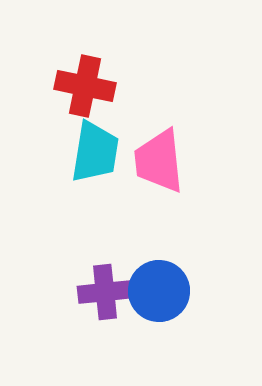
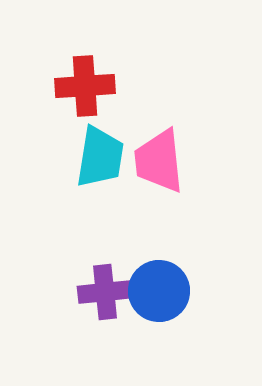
red cross: rotated 16 degrees counterclockwise
cyan trapezoid: moved 5 px right, 5 px down
